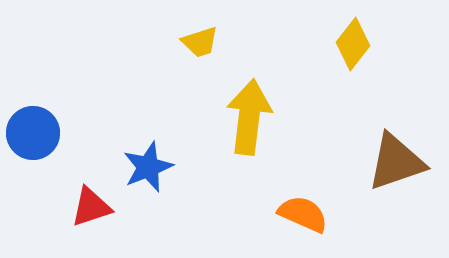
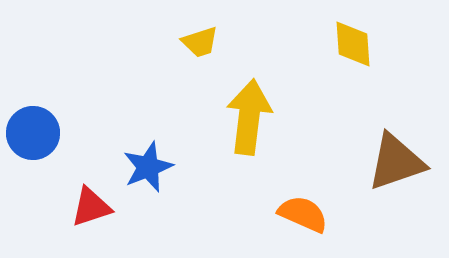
yellow diamond: rotated 42 degrees counterclockwise
